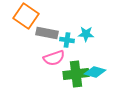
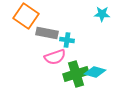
cyan star: moved 16 px right, 20 px up
pink semicircle: moved 1 px right, 1 px up
green cross: rotated 10 degrees counterclockwise
